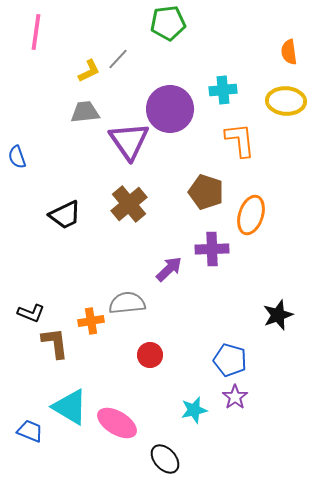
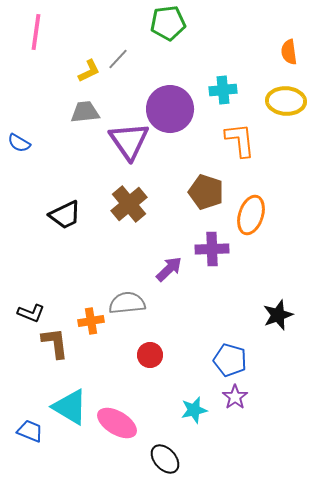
blue semicircle: moved 2 px right, 14 px up; rotated 40 degrees counterclockwise
